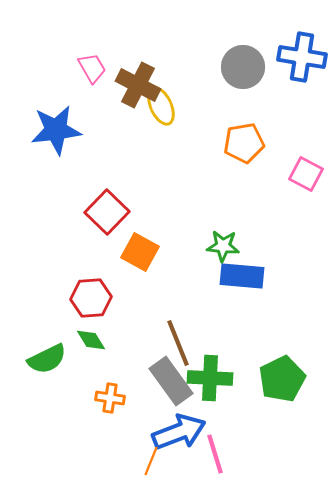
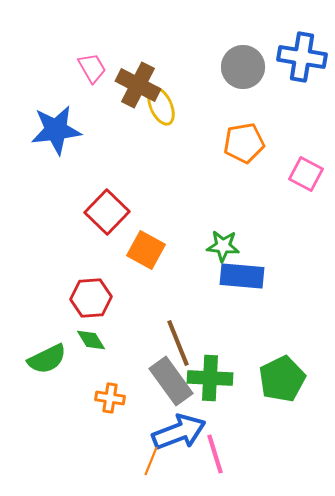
orange square: moved 6 px right, 2 px up
